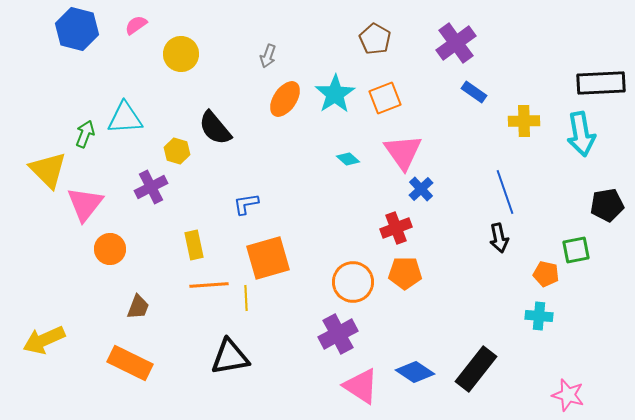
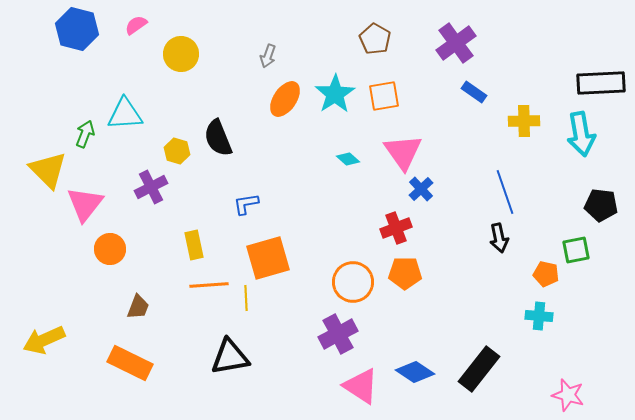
orange square at (385, 98): moved 1 px left, 2 px up; rotated 12 degrees clockwise
cyan triangle at (125, 118): moved 4 px up
black semicircle at (215, 128): moved 3 px right, 10 px down; rotated 18 degrees clockwise
black pentagon at (607, 205): moved 6 px left; rotated 16 degrees clockwise
black rectangle at (476, 369): moved 3 px right
